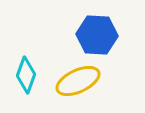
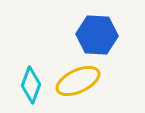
cyan diamond: moved 5 px right, 10 px down
